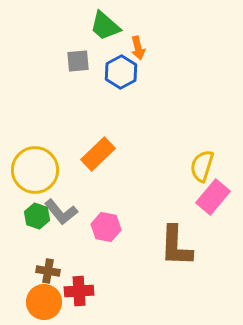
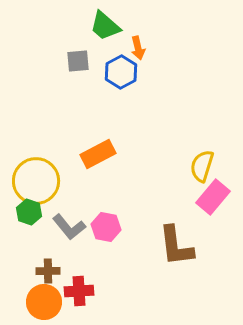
orange rectangle: rotated 16 degrees clockwise
yellow circle: moved 1 px right, 11 px down
gray L-shape: moved 8 px right, 15 px down
green hexagon: moved 8 px left, 4 px up
brown L-shape: rotated 9 degrees counterclockwise
brown cross: rotated 10 degrees counterclockwise
